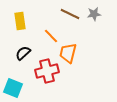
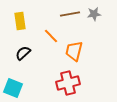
brown line: rotated 36 degrees counterclockwise
orange trapezoid: moved 6 px right, 2 px up
red cross: moved 21 px right, 12 px down
